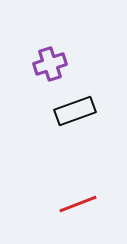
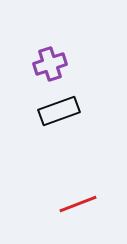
black rectangle: moved 16 px left
